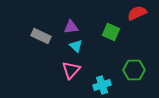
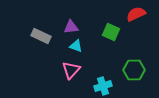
red semicircle: moved 1 px left, 1 px down
cyan triangle: rotated 24 degrees counterclockwise
cyan cross: moved 1 px right, 1 px down
